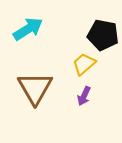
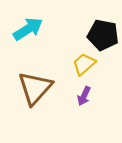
brown triangle: rotated 12 degrees clockwise
